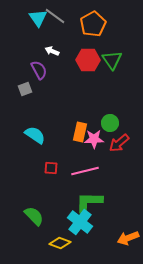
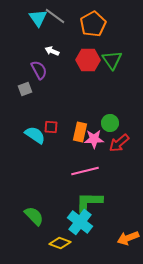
red square: moved 41 px up
